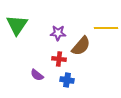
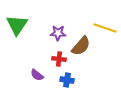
yellow line: moved 1 px left; rotated 20 degrees clockwise
